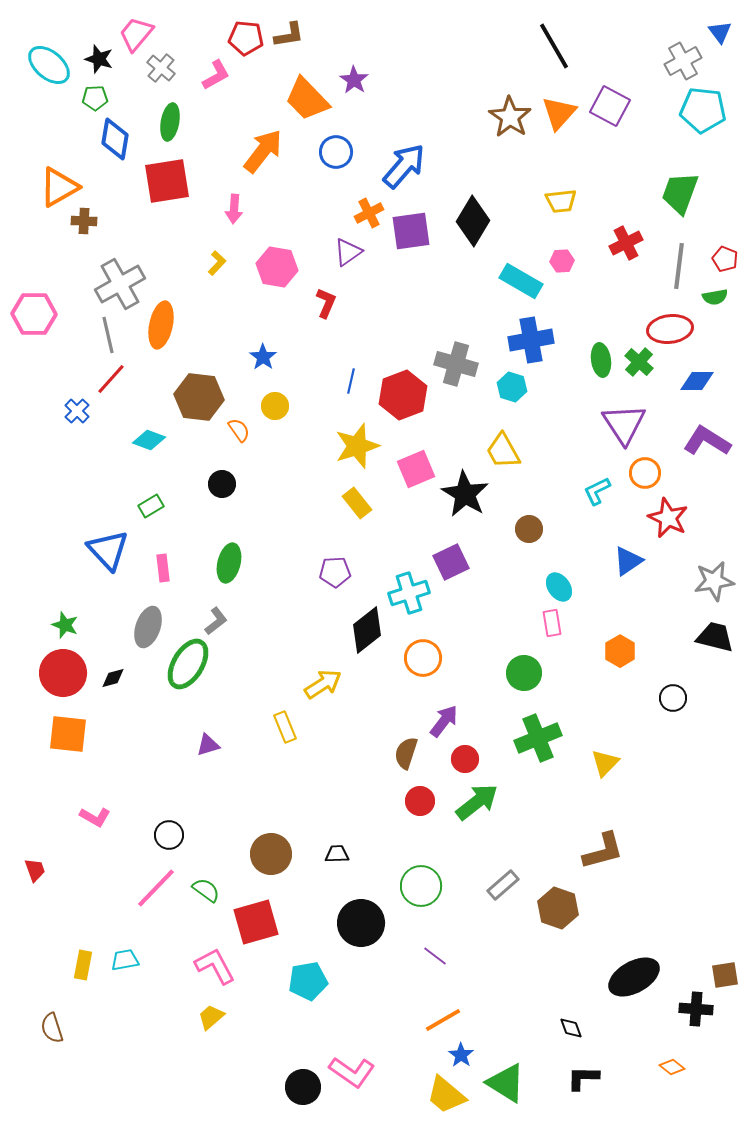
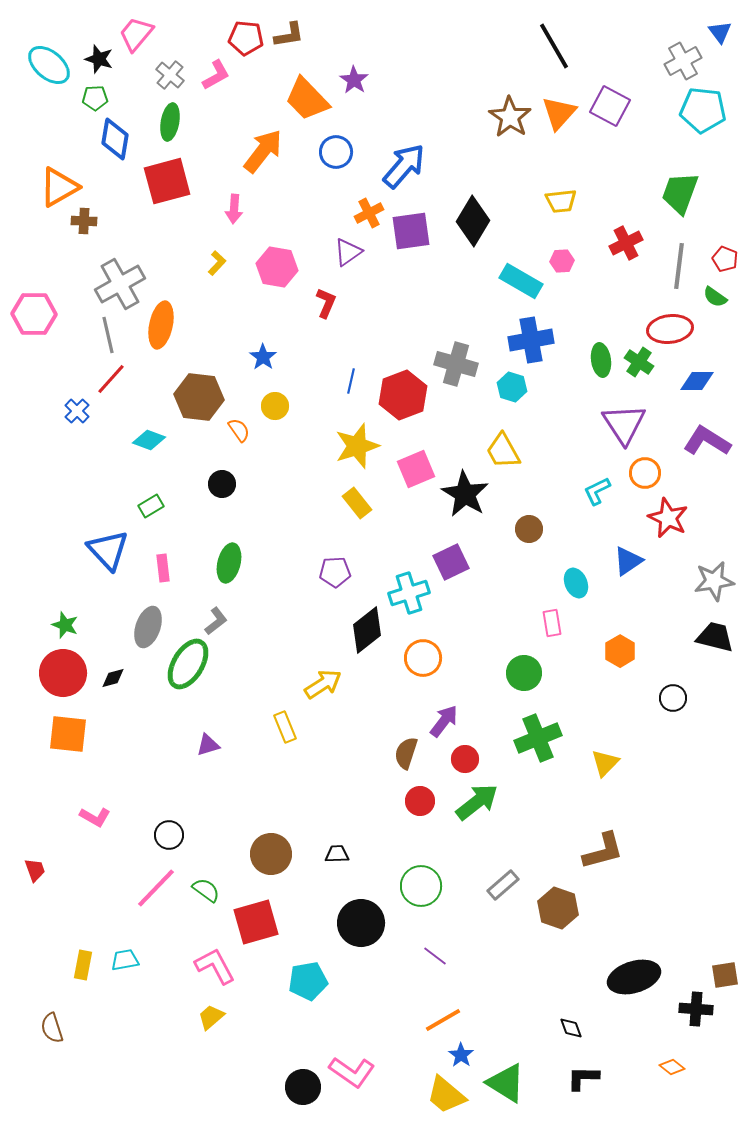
gray cross at (161, 68): moved 9 px right, 7 px down
red square at (167, 181): rotated 6 degrees counterclockwise
green semicircle at (715, 297): rotated 45 degrees clockwise
green cross at (639, 362): rotated 8 degrees counterclockwise
cyan ellipse at (559, 587): moved 17 px right, 4 px up; rotated 12 degrees clockwise
black ellipse at (634, 977): rotated 12 degrees clockwise
